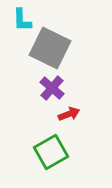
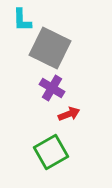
purple cross: rotated 10 degrees counterclockwise
